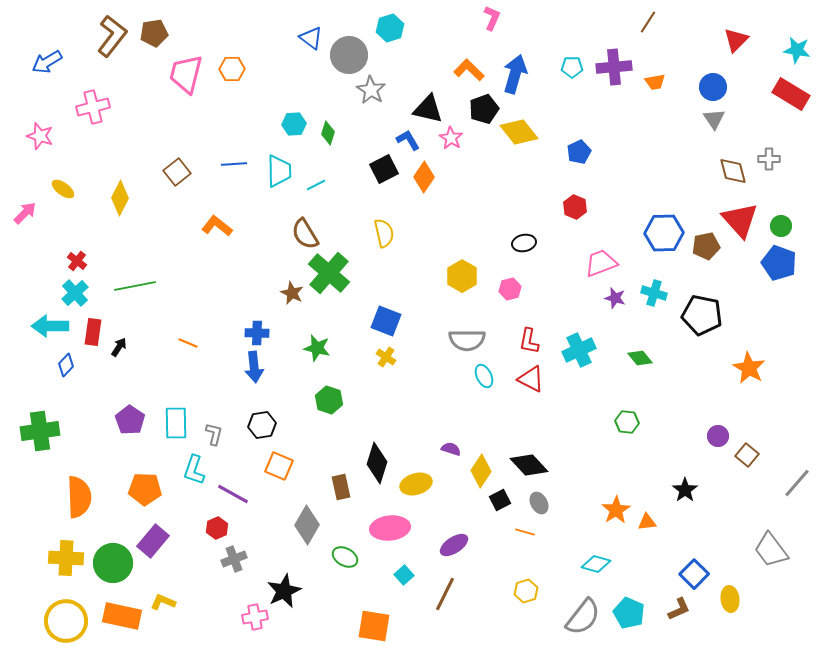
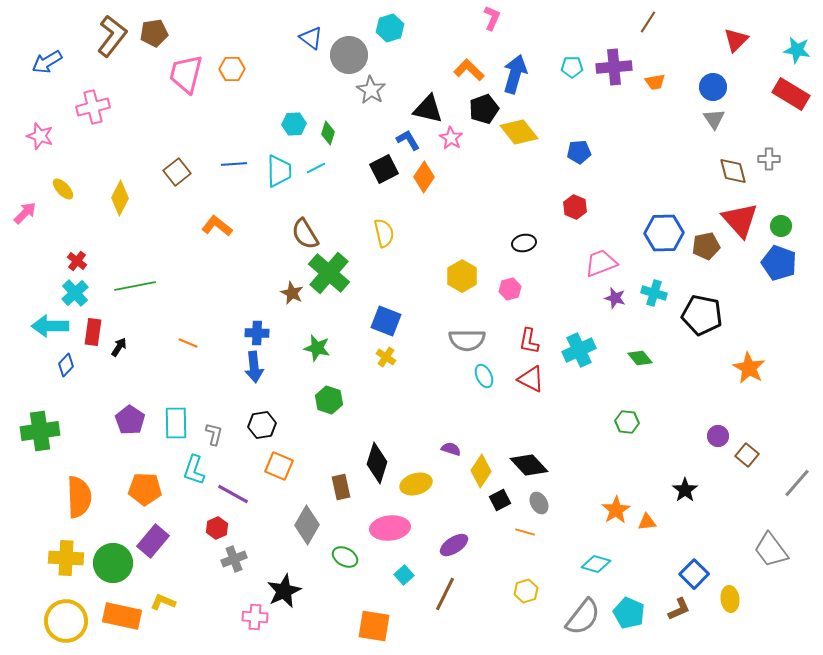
blue pentagon at (579, 152): rotated 20 degrees clockwise
cyan line at (316, 185): moved 17 px up
yellow ellipse at (63, 189): rotated 10 degrees clockwise
pink cross at (255, 617): rotated 15 degrees clockwise
